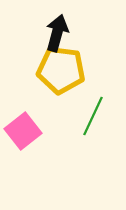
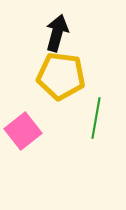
yellow pentagon: moved 6 px down
green line: moved 3 px right, 2 px down; rotated 15 degrees counterclockwise
